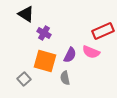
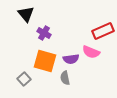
black triangle: rotated 18 degrees clockwise
purple semicircle: moved 1 px right, 4 px down; rotated 56 degrees clockwise
